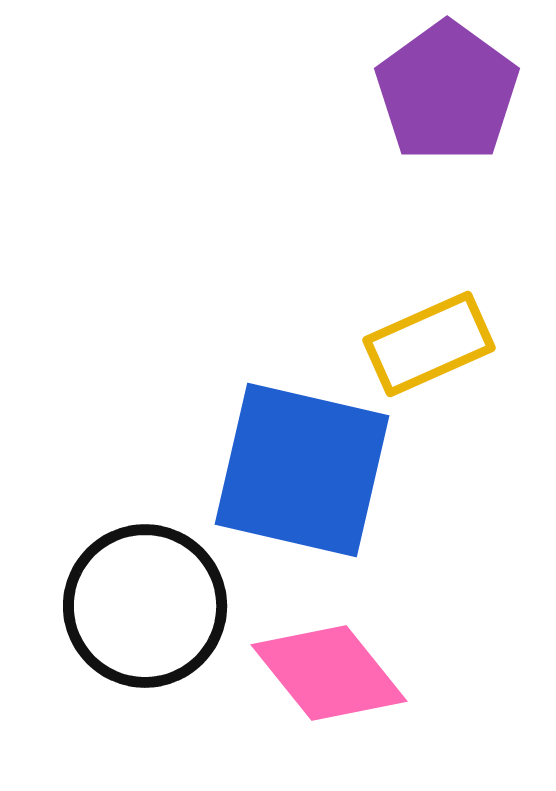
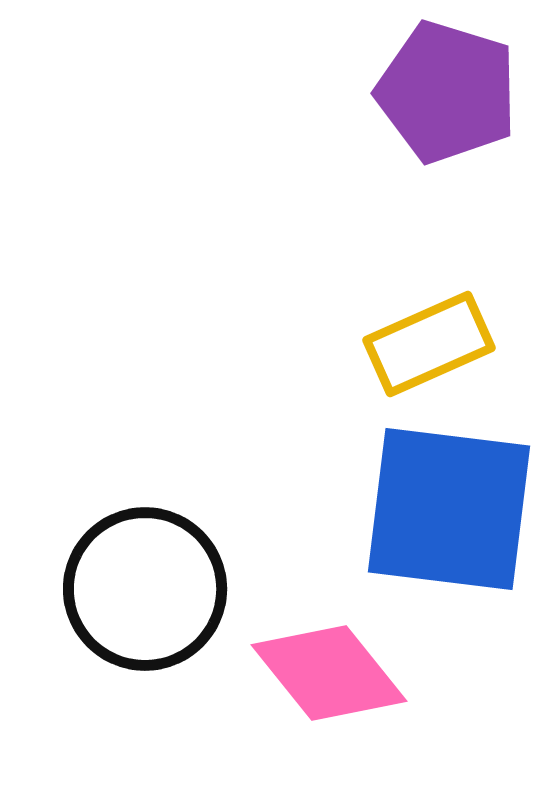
purple pentagon: rotated 19 degrees counterclockwise
blue square: moved 147 px right, 39 px down; rotated 6 degrees counterclockwise
black circle: moved 17 px up
